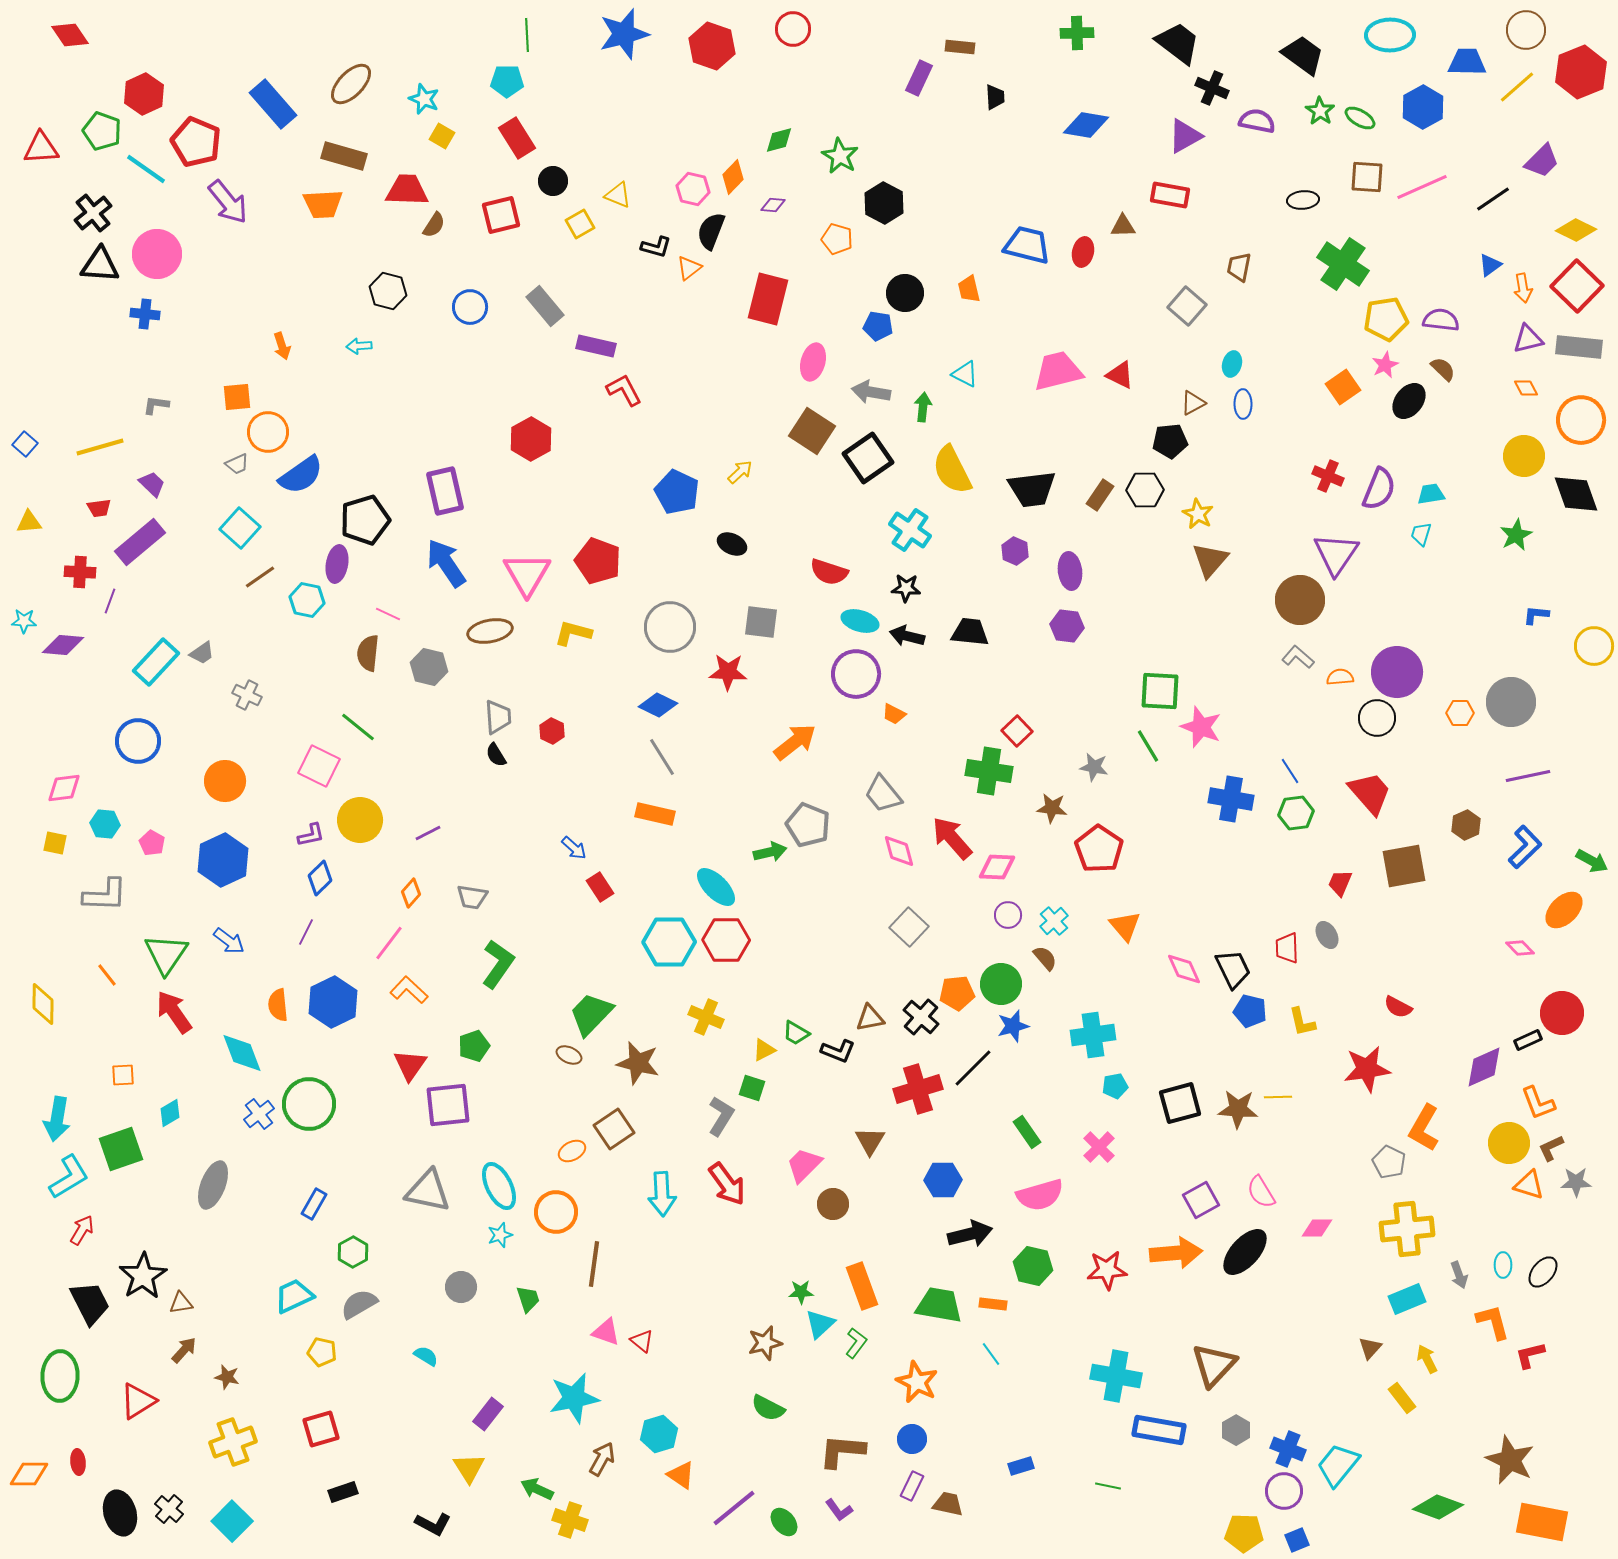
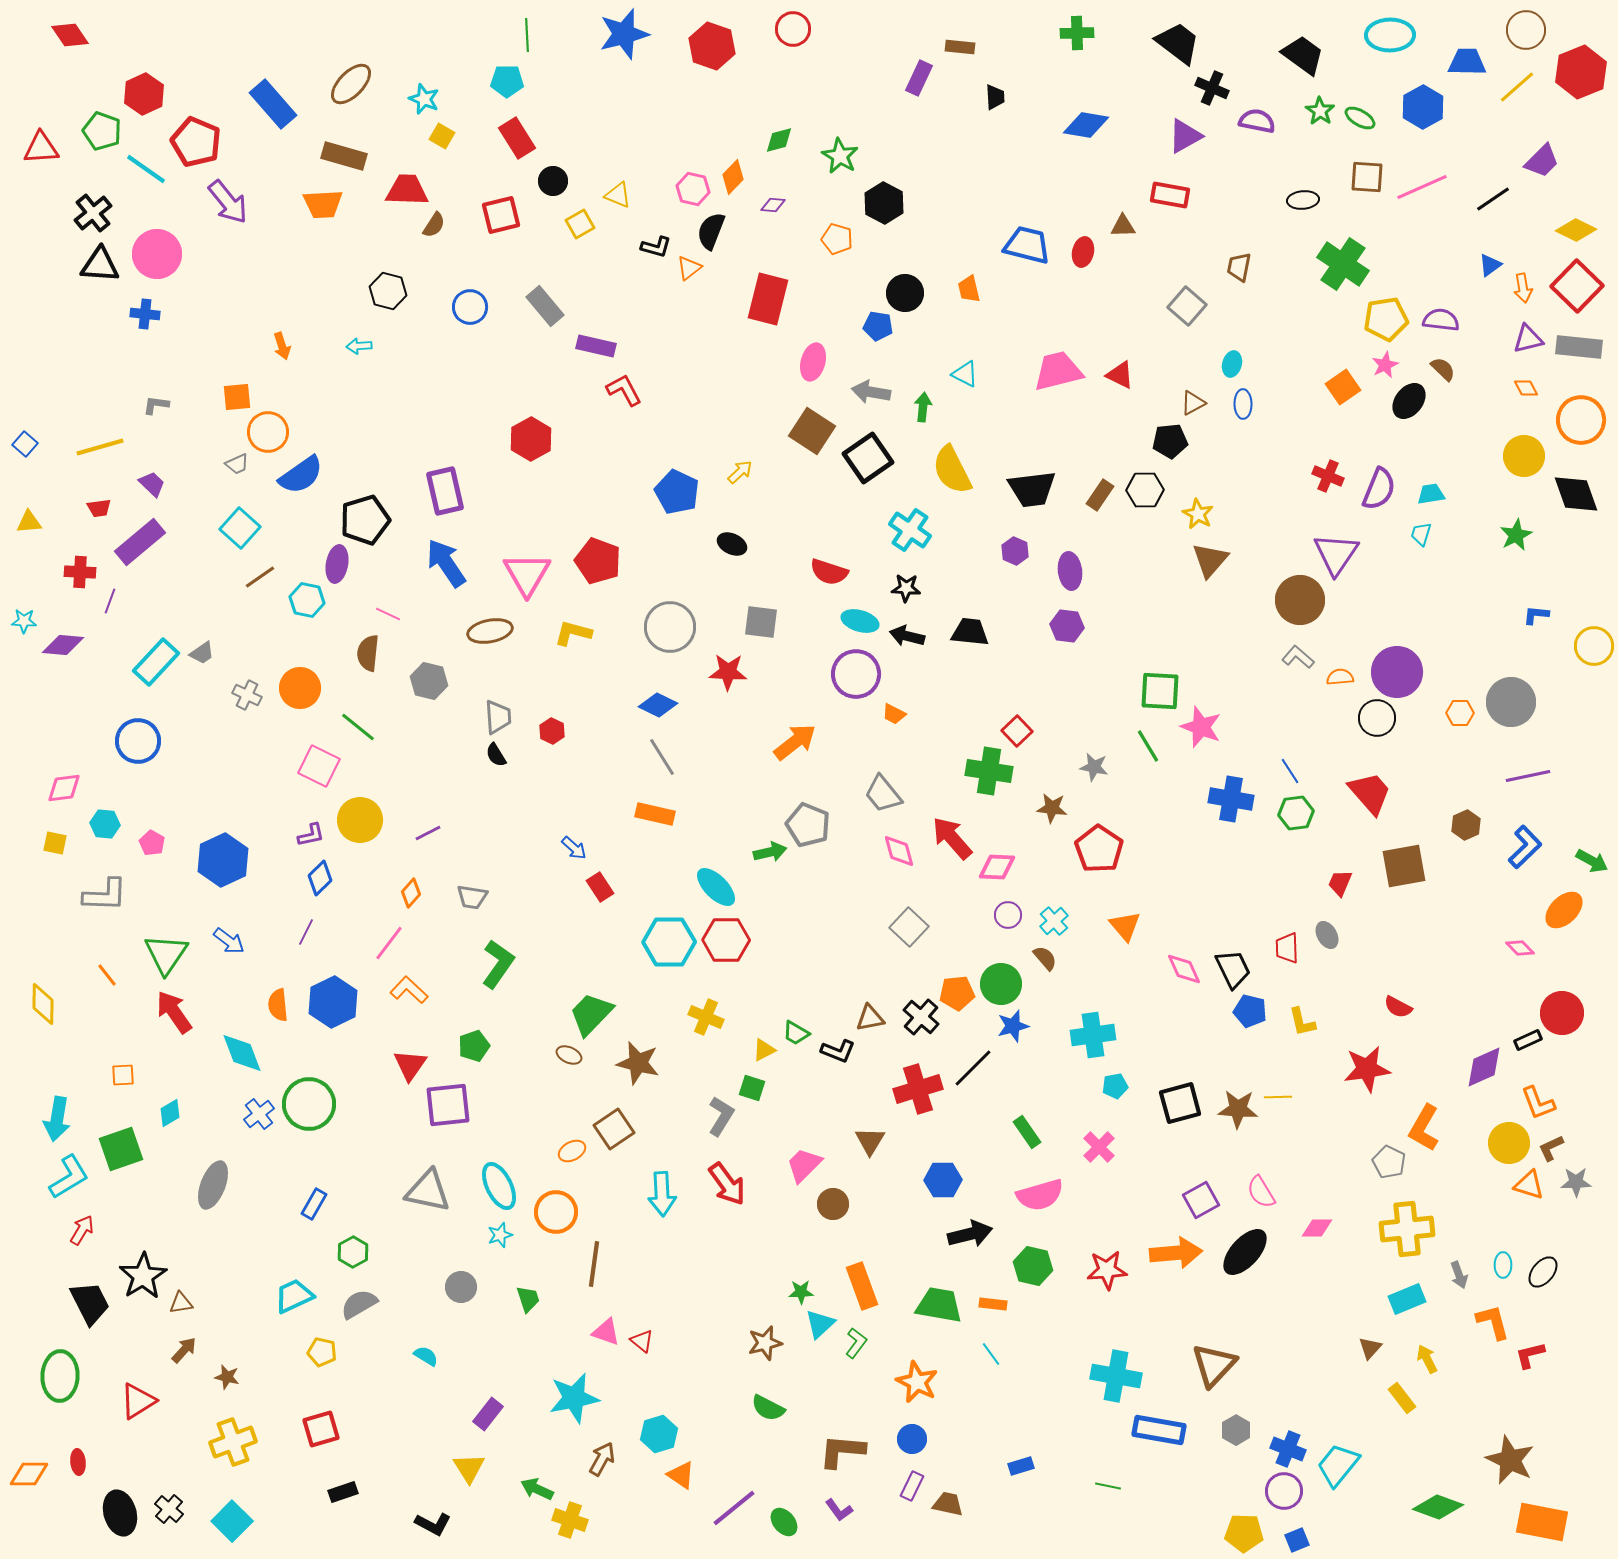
gray hexagon at (429, 667): moved 14 px down
orange circle at (225, 781): moved 75 px right, 93 px up
